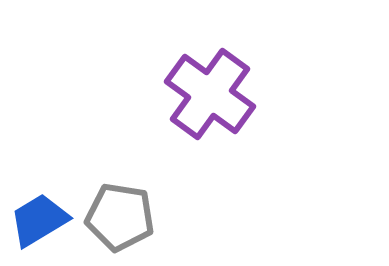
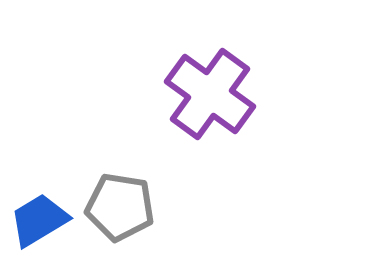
gray pentagon: moved 10 px up
